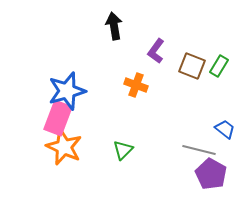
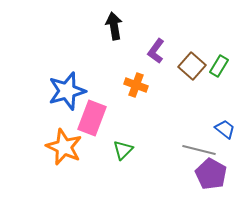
brown square: rotated 20 degrees clockwise
pink rectangle: moved 34 px right
